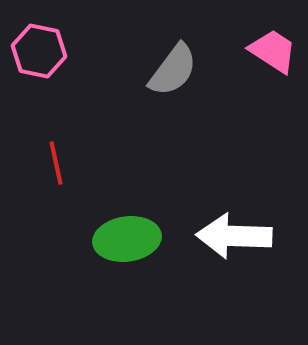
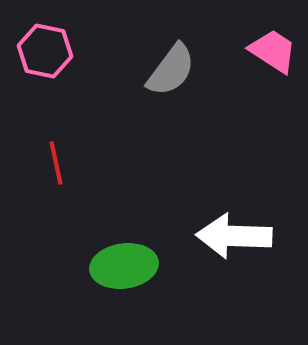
pink hexagon: moved 6 px right
gray semicircle: moved 2 px left
green ellipse: moved 3 px left, 27 px down
